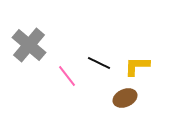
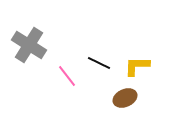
gray cross: rotated 8 degrees counterclockwise
